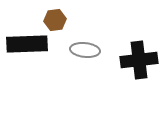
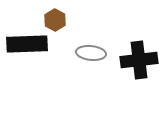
brown hexagon: rotated 25 degrees counterclockwise
gray ellipse: moved 6 px right, 3 px down
